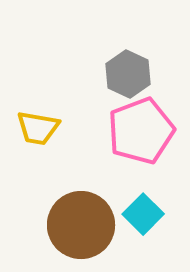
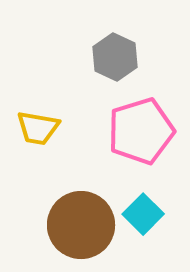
gray hexagon: moved 13 px left, 17 px up
pink pentagon: rotated 4 degrees clockwise
